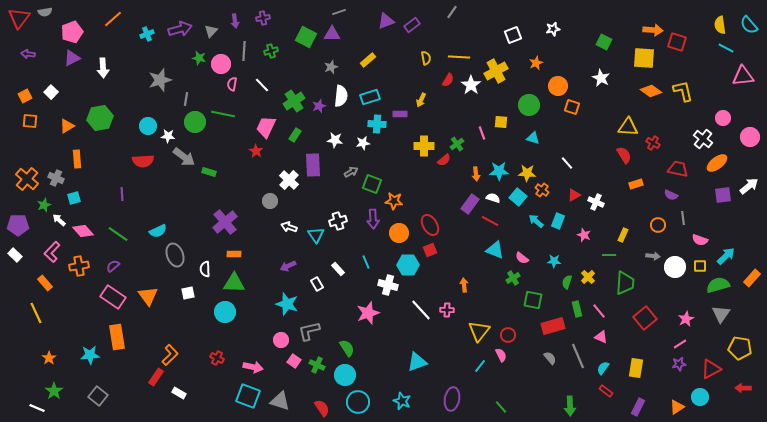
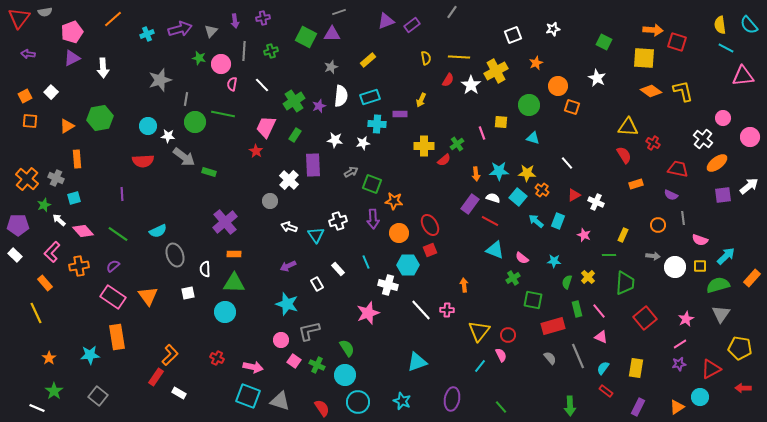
white star at (601, 78): moved 4 px left
